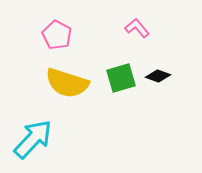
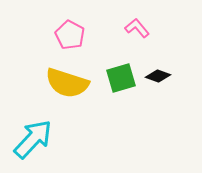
pink pentagon: moved 13 px right
